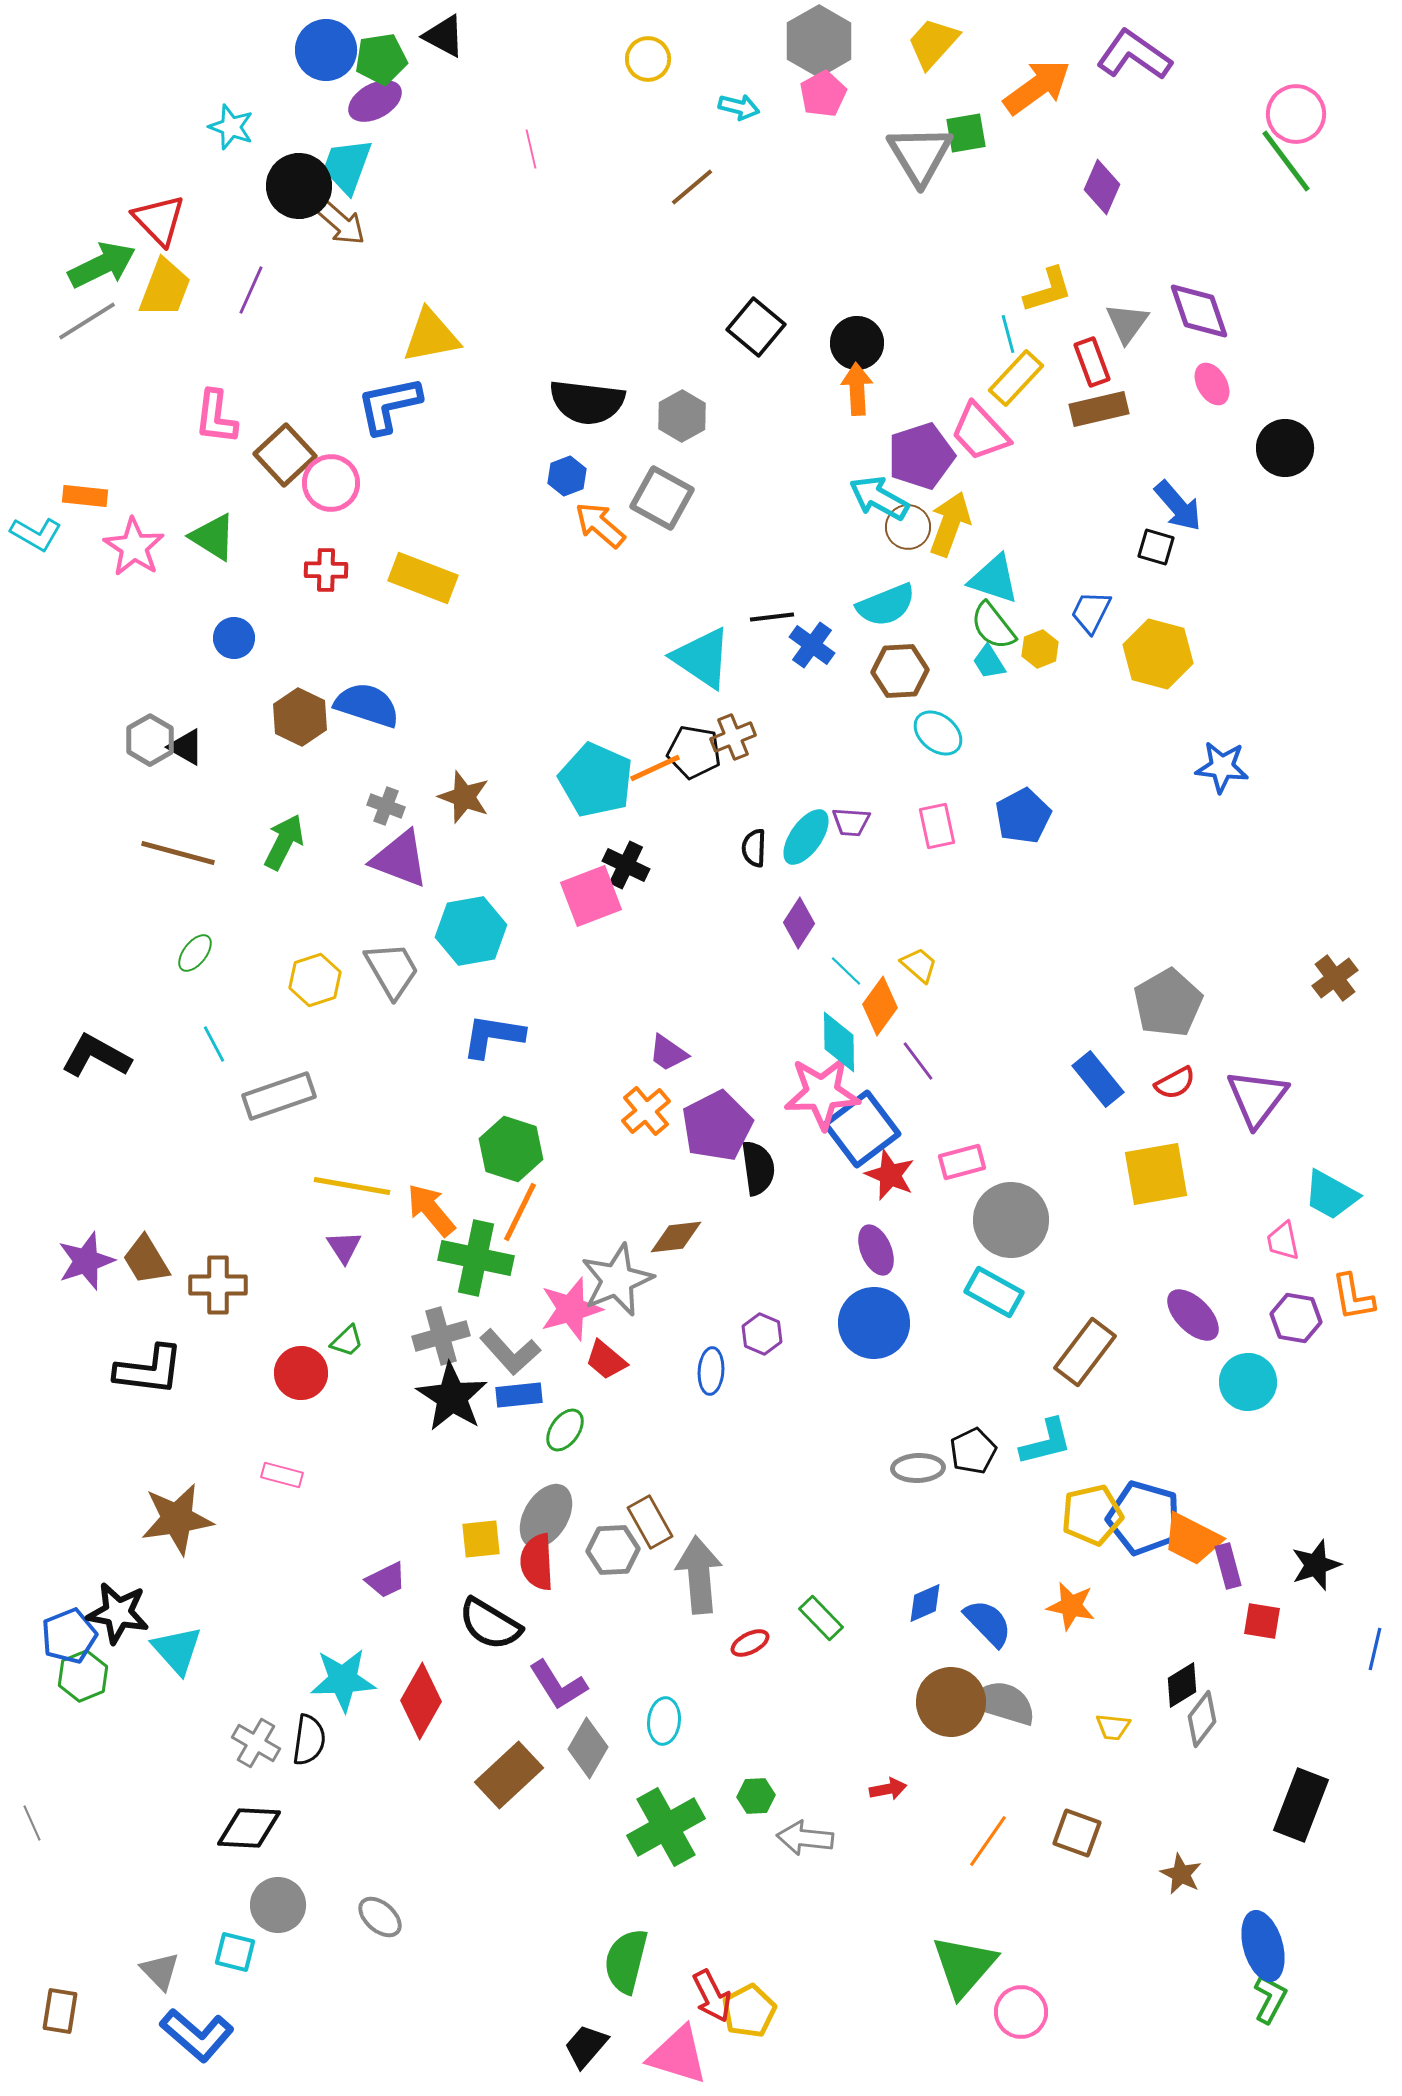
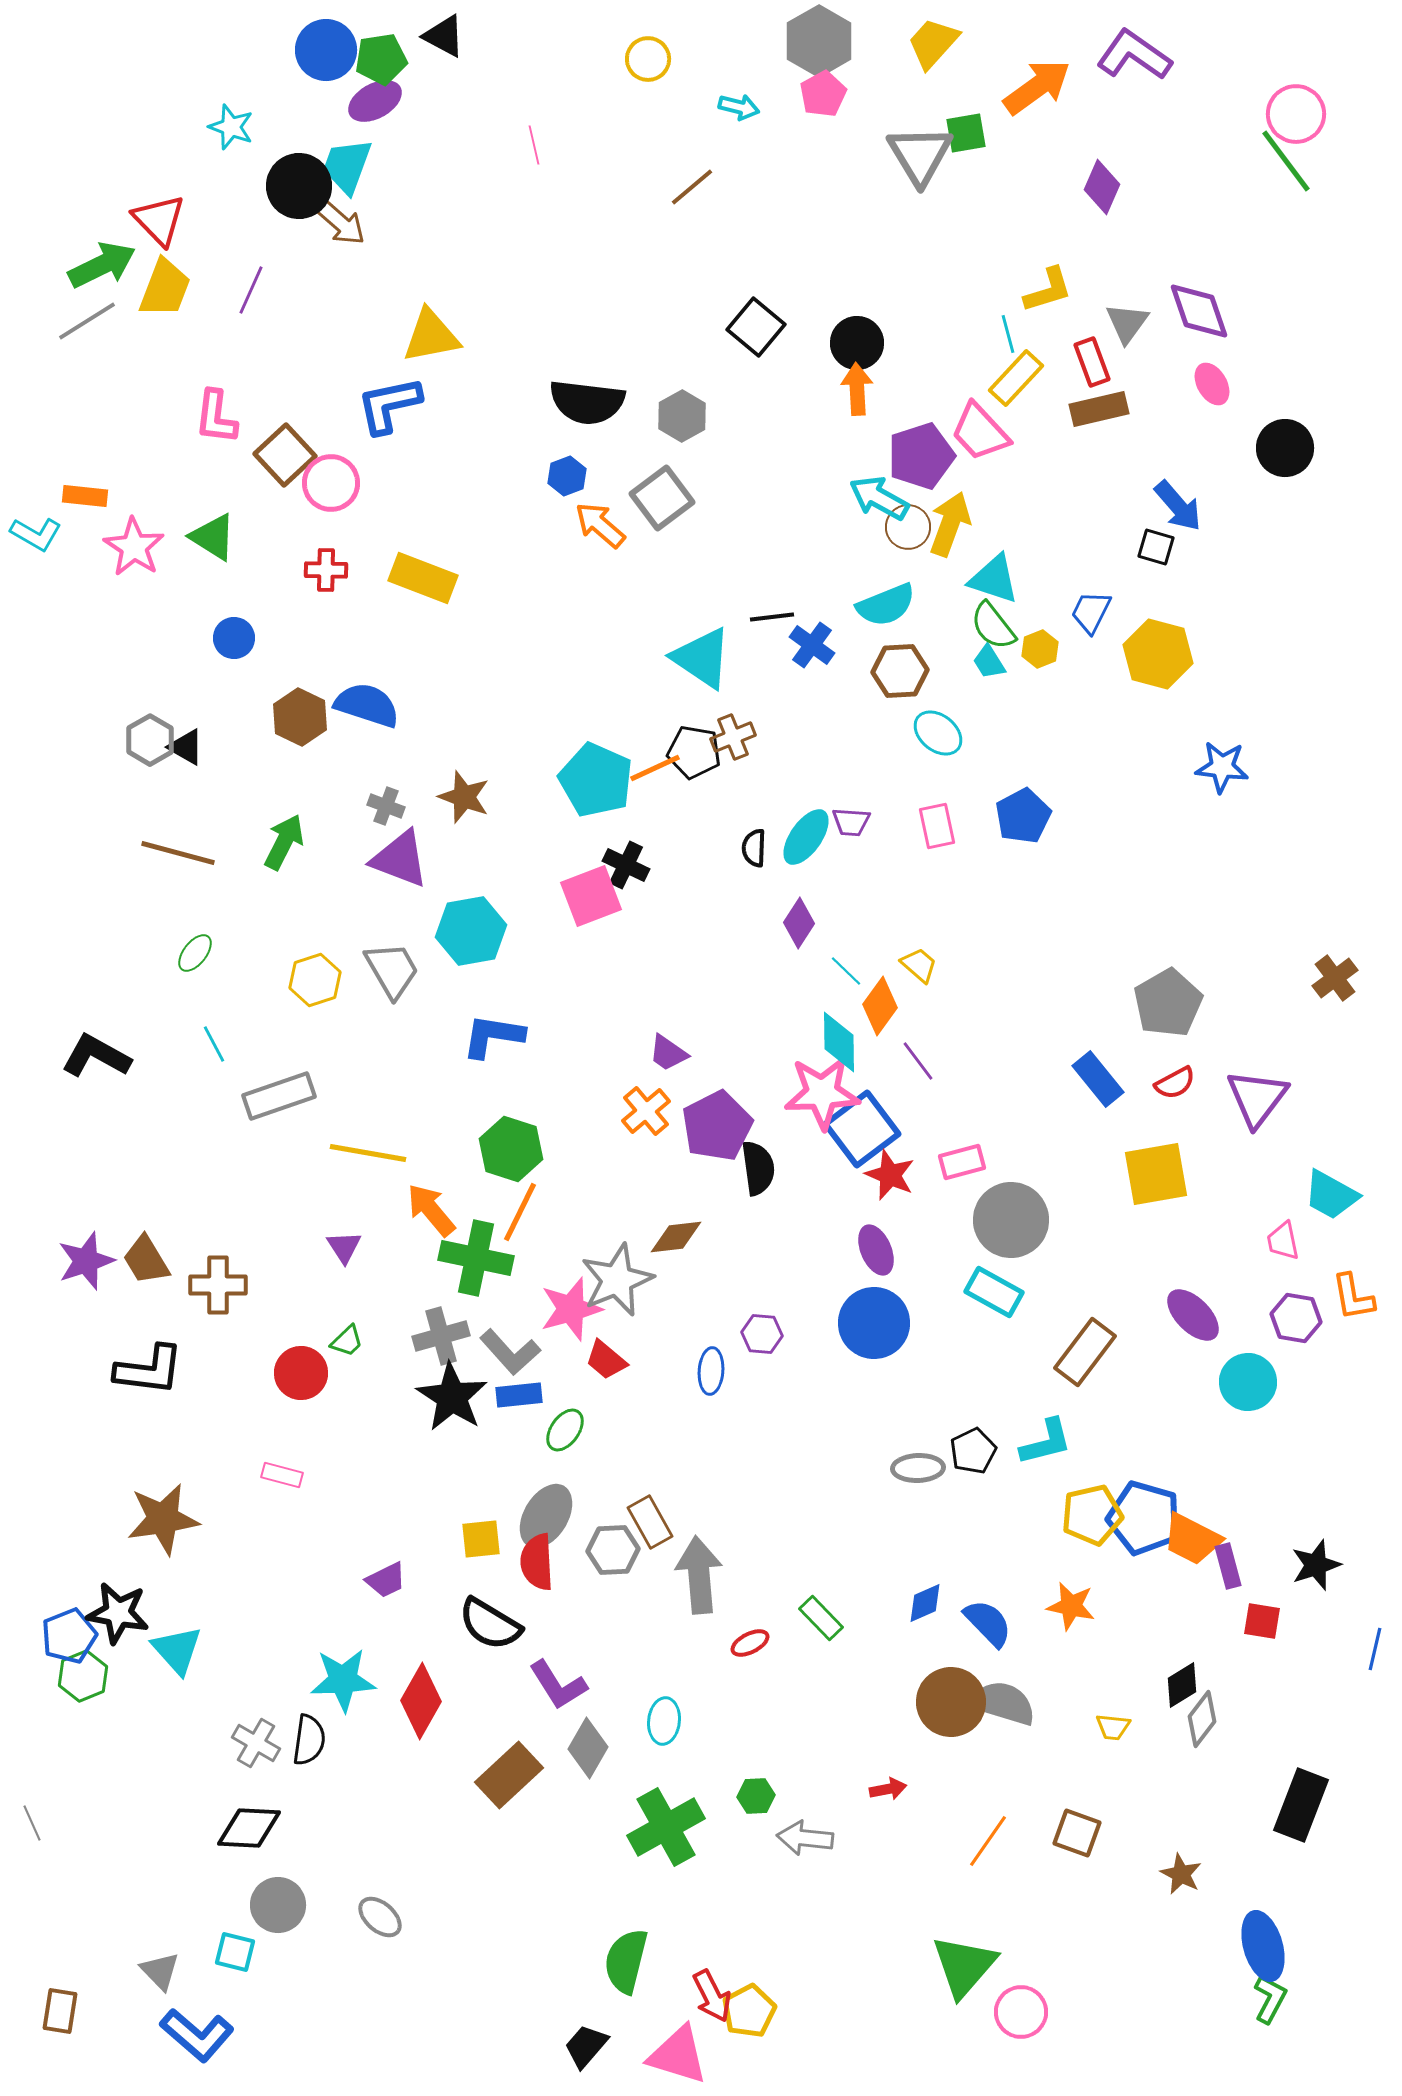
pink line at (531, 149): moved 3 px right, 4 px up
gray square at (662, 498): rotated 24 degrees clockwise
yellow line at (352, 1186): moved 16 px right, 33 px up
purple hexagon at (762, 1334): rotated 18 degrees counterclockwise
brown star at (177, 1519): moved 14 px left
